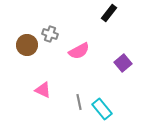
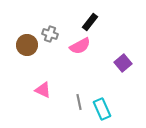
black rectangle: moved 19 px left, 9 px down
pink semicircle: moved 1 px right, 5 px up
cyan rectangle: rotated 15 degrees clockwise
